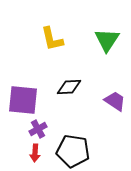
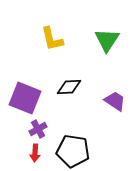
purple square: moved 2 px right, 2 px up; rotated 16 degrees clockwise
